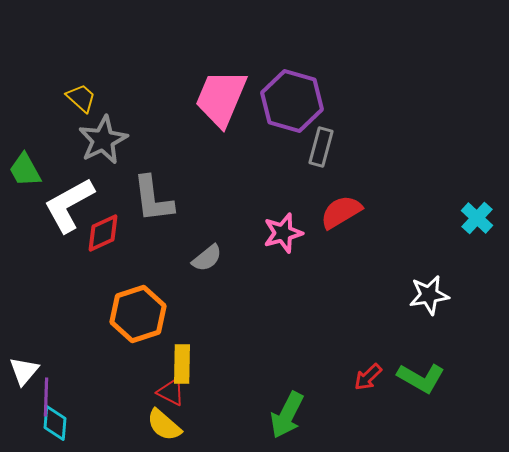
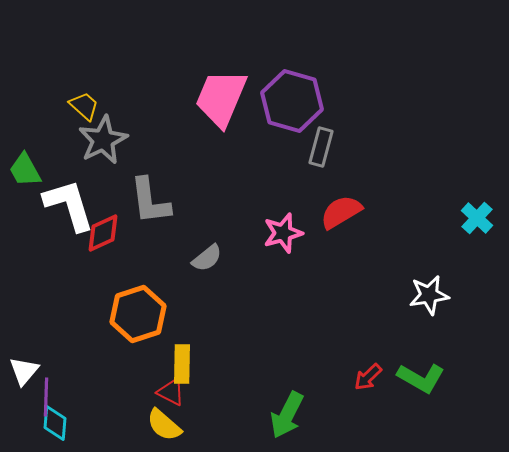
yellow trapezoid: moved 3 px right, 8 px down
gray L-shape: moved 3 px left, 2 px down
white L-shape: rotated 102 degrees clockwise
